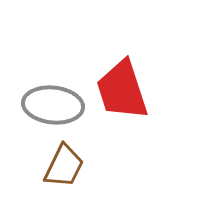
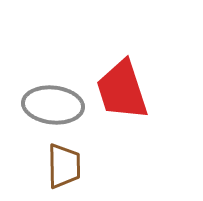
brown trapezoid: rotated 27 degrees counterclockwise
